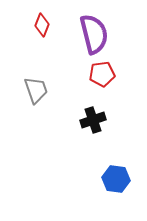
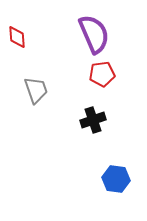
red diamond: moved 25 px left, 12 px down; rotated 25 degrees counterclockwise
purple semicircle: rotated 9 degrees counterclockwise
